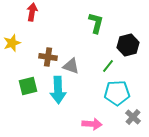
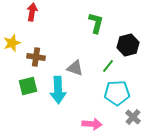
brown cross: moved 12 px left
gray triangle: moved 4 px right, 2 px down
